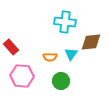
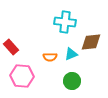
cyan triangle: rotated 32 degrees clockwise
green circle: moved 11 px right
